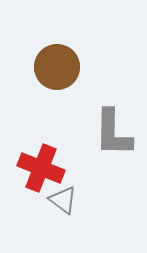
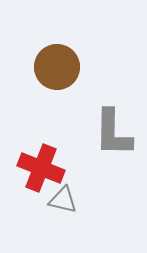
gray triangle: rotated 24 degrees counterclockwise
